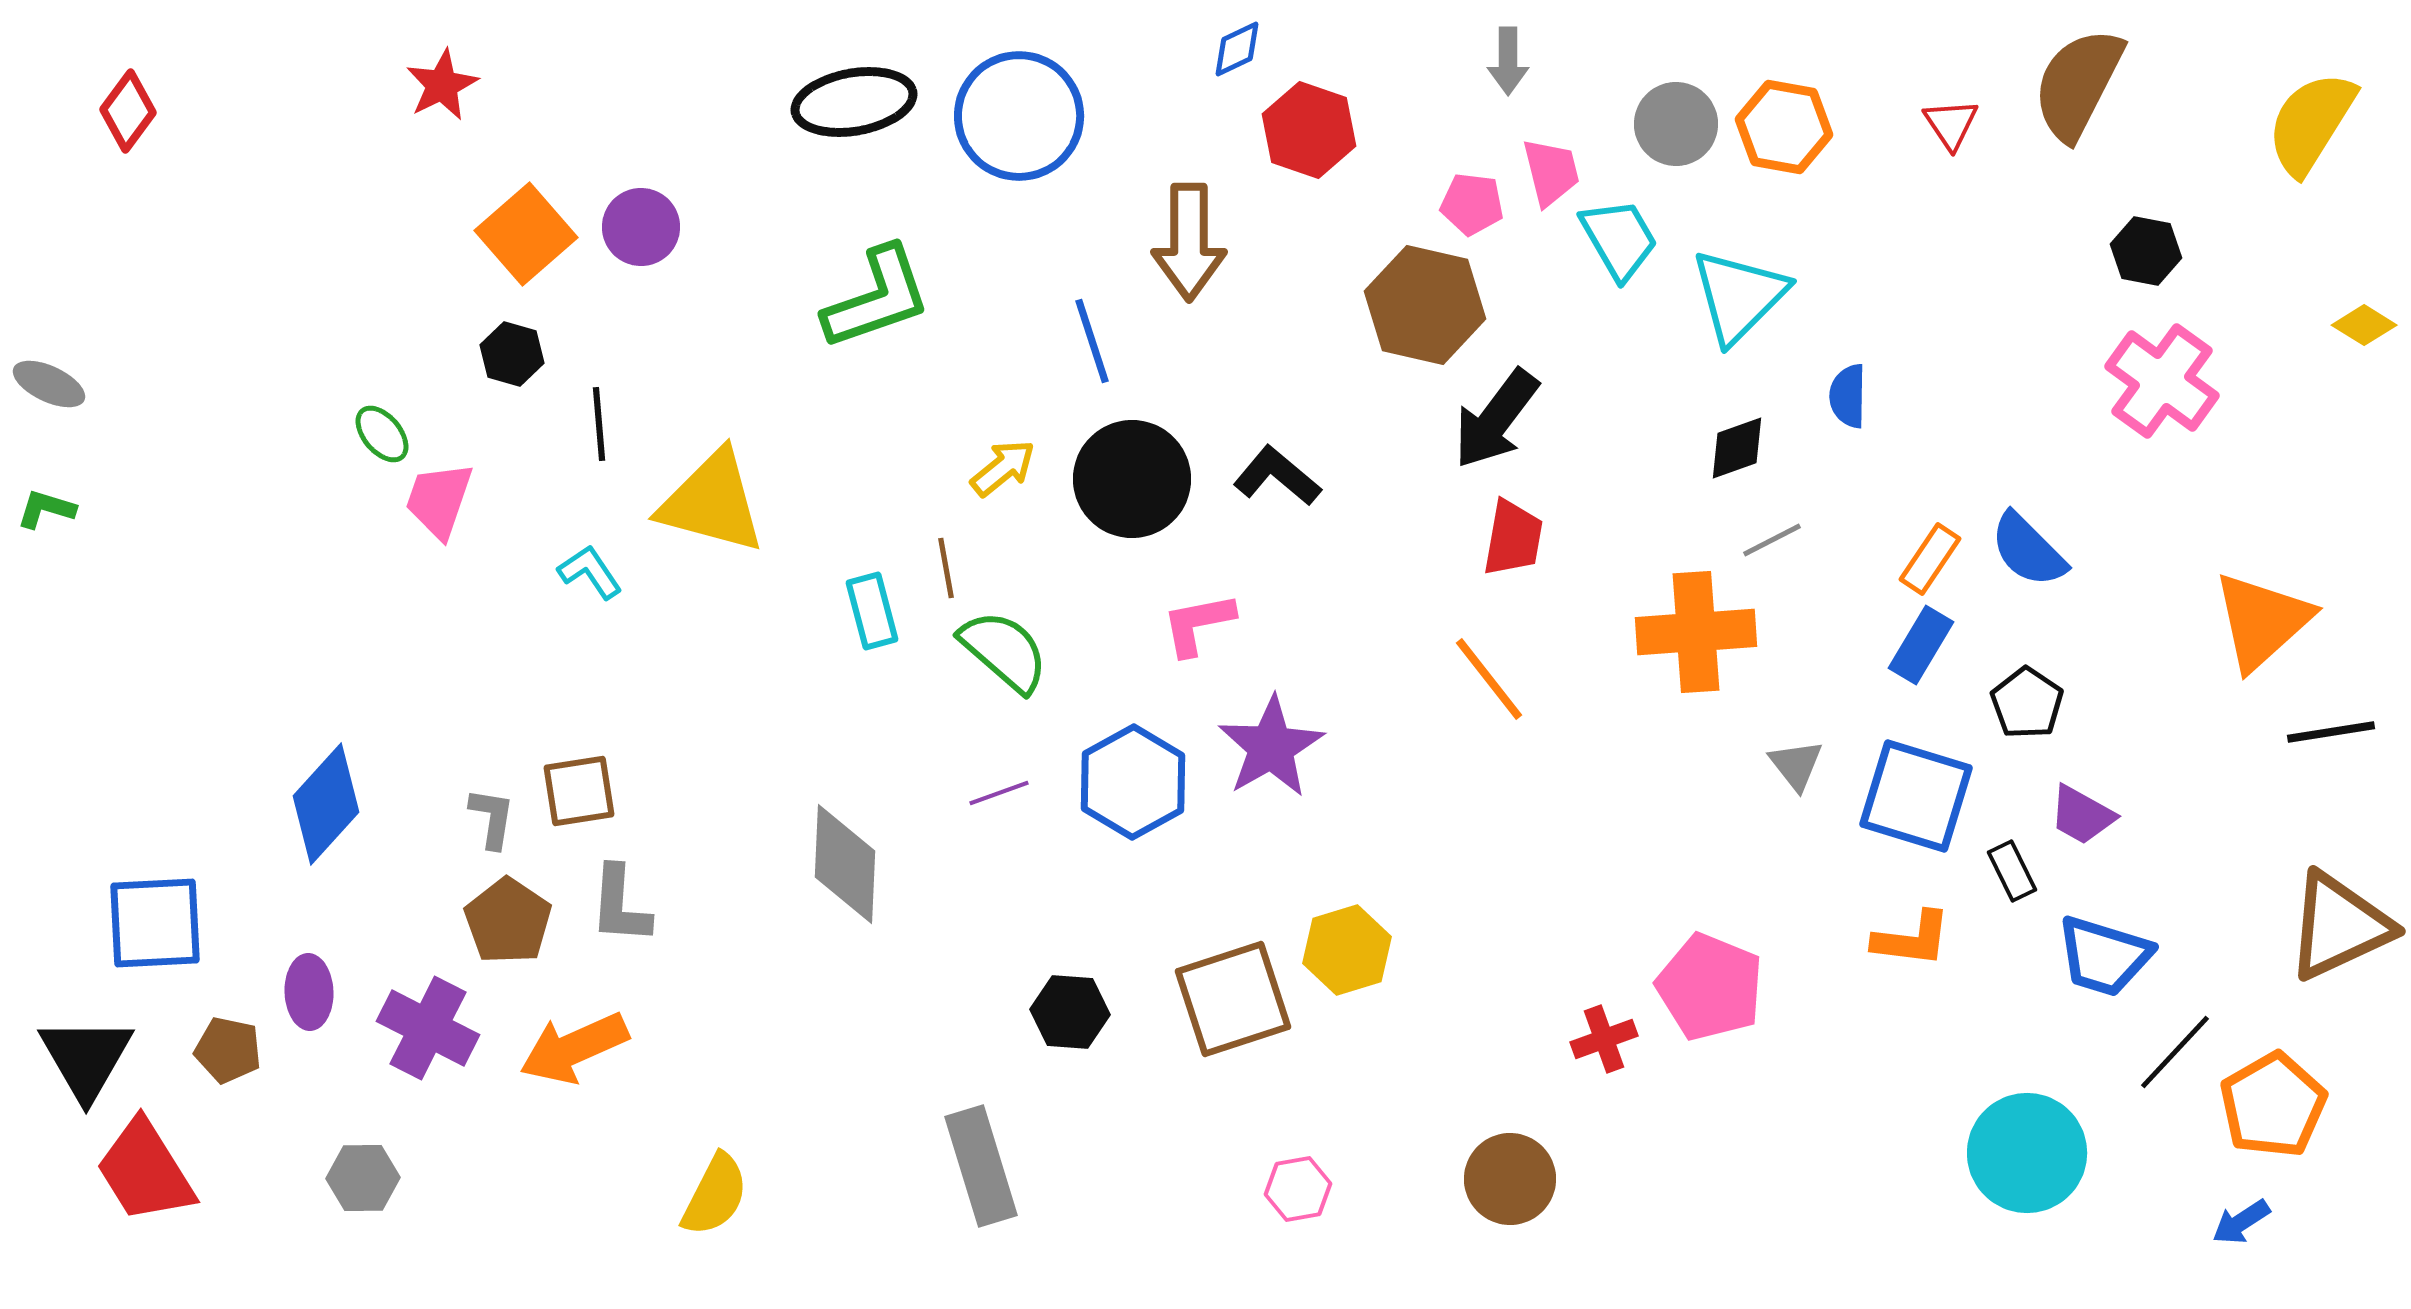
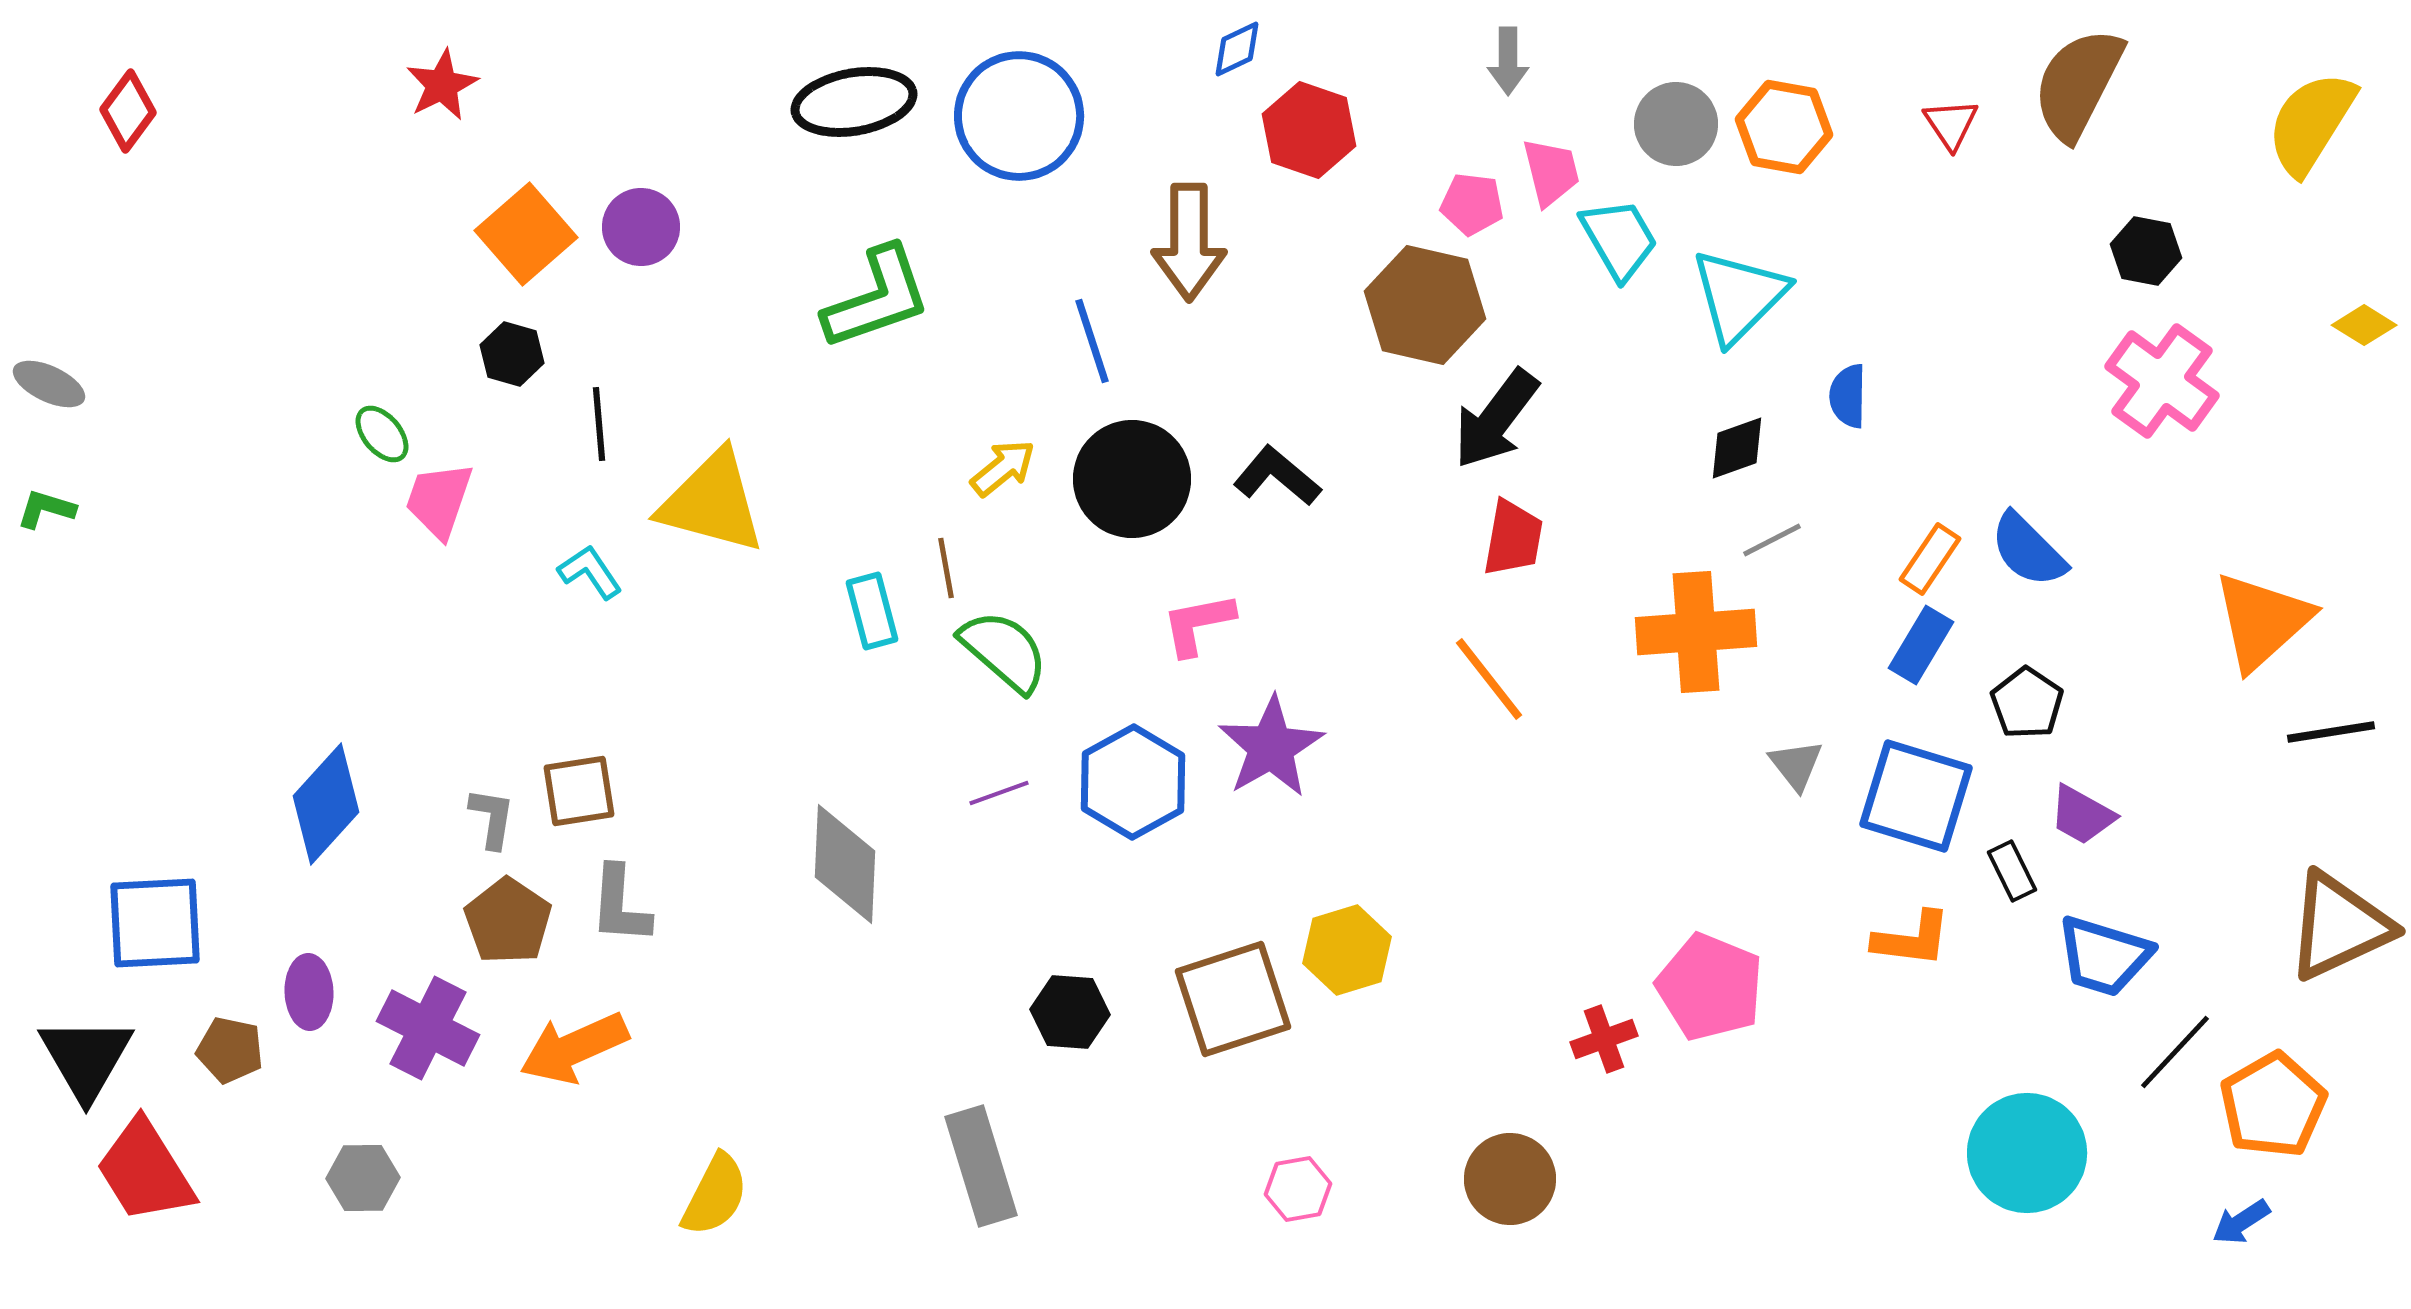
brown pentagon at (228, 1050): moved 2 px right
